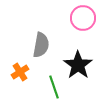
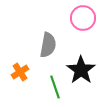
gray semicircle: moved 7 px right
black star: moved 3 px right, 5 px down
green line: moved 1 px right
